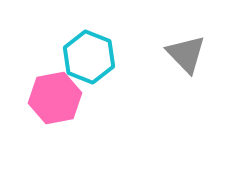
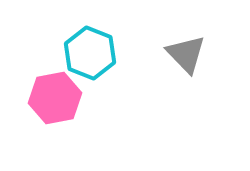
cyan hexagon: moved 1 px right, 4 px up
